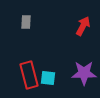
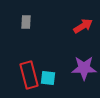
red arrow: rotated 30 degrees clockwise
purple star: moved 5 px up
